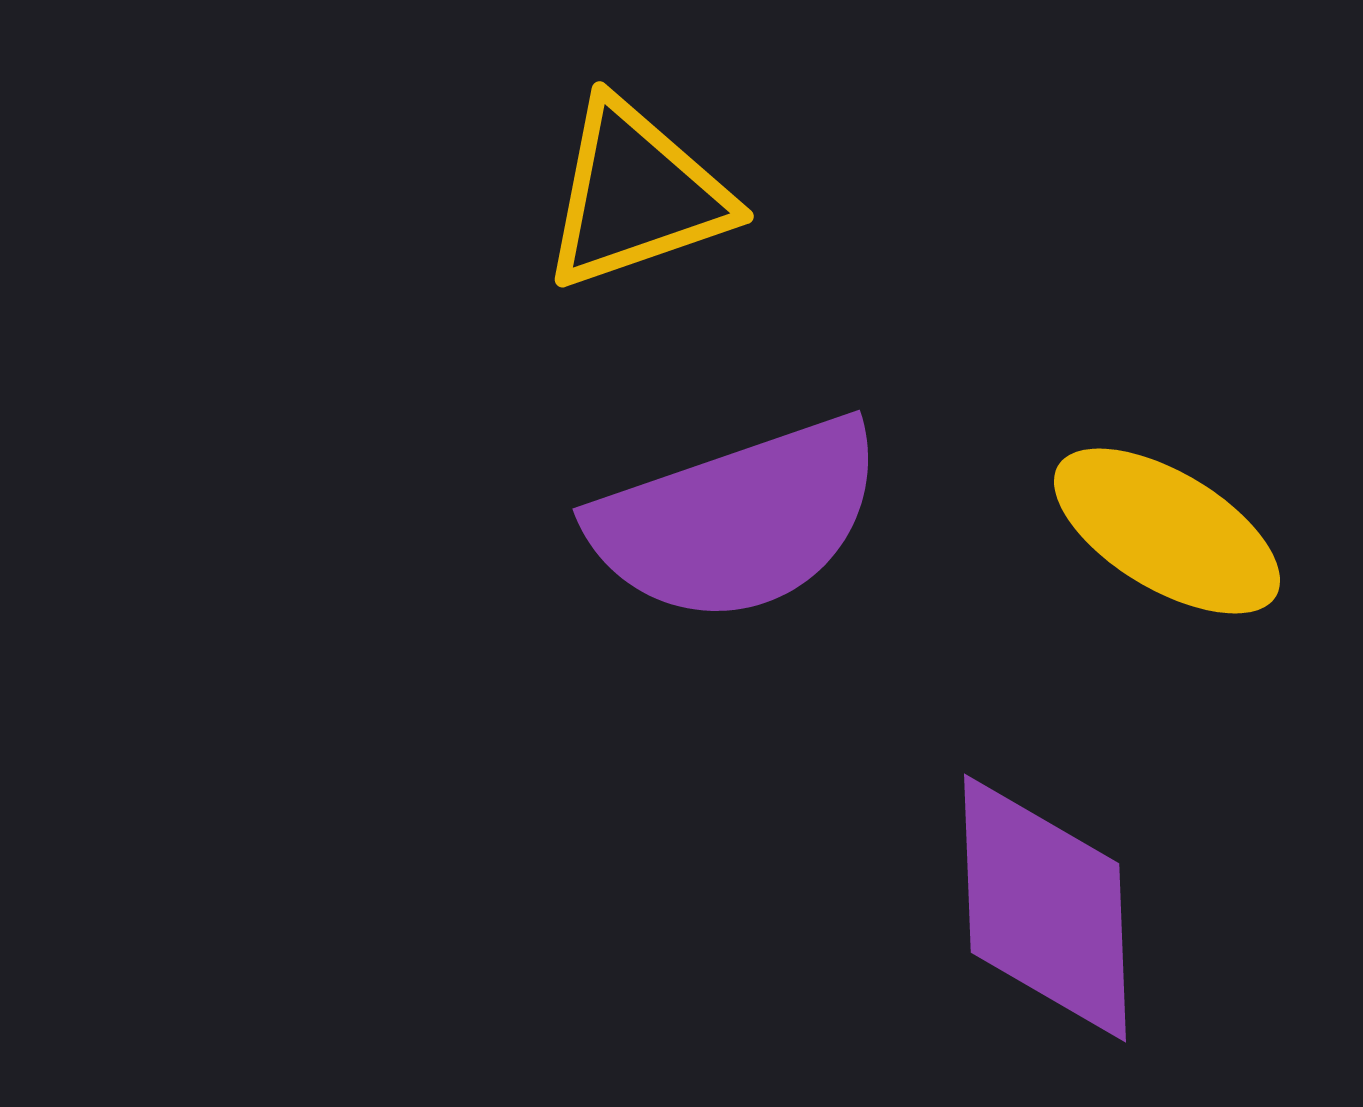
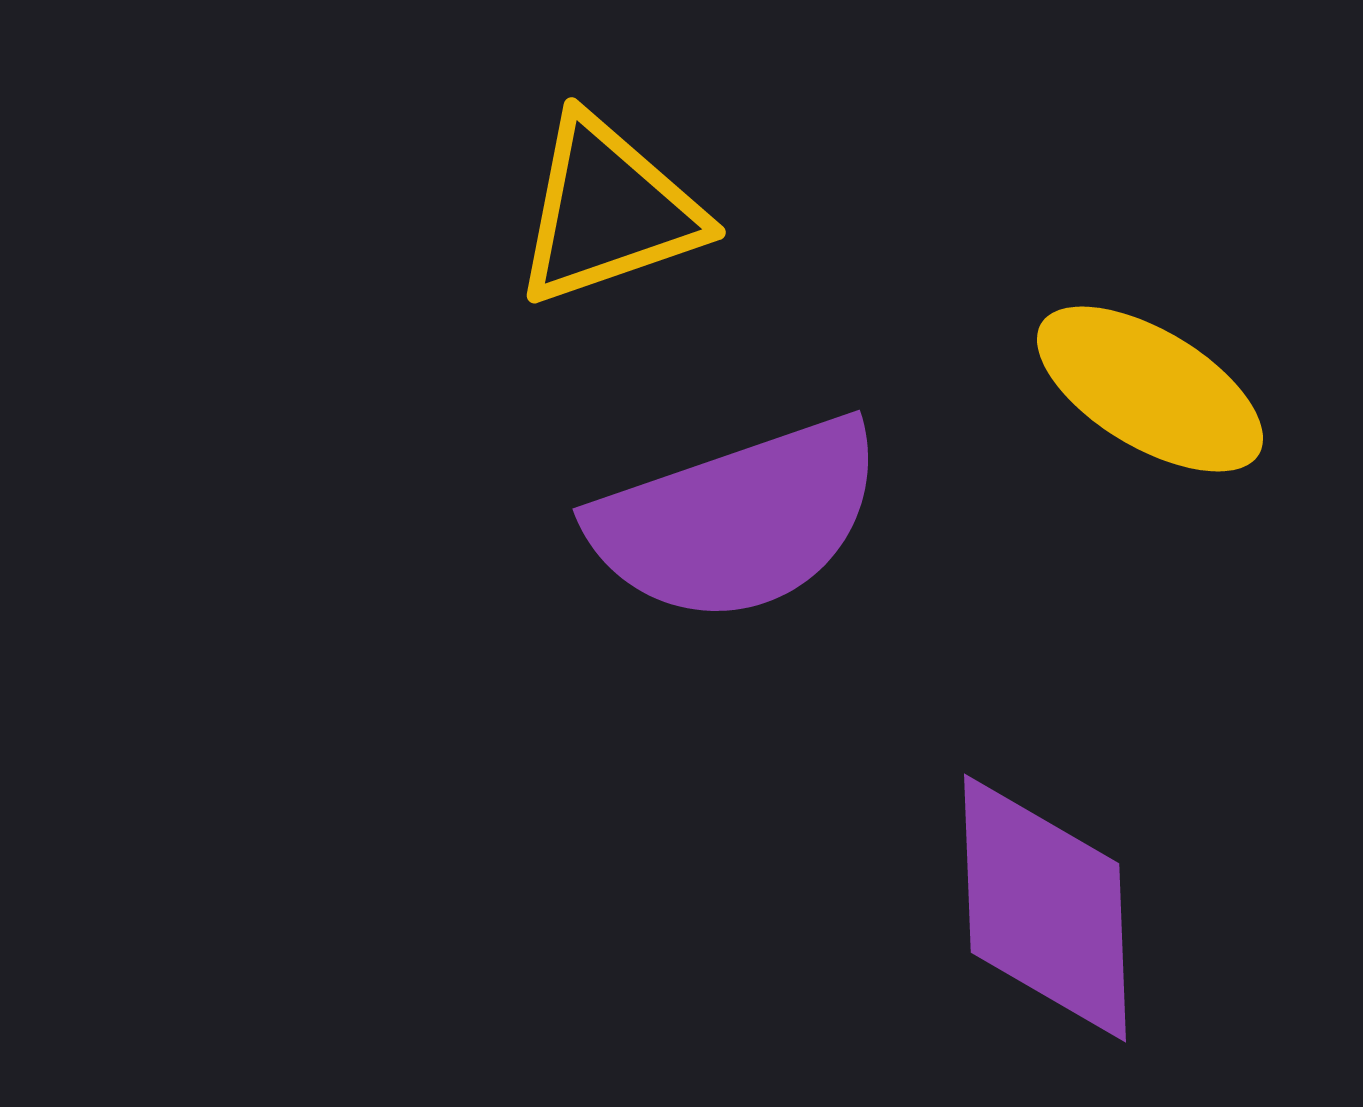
yellow triangle: moved 28 px left, 16 px down
yellow ellipse: moved 17 px left, 142 px up
